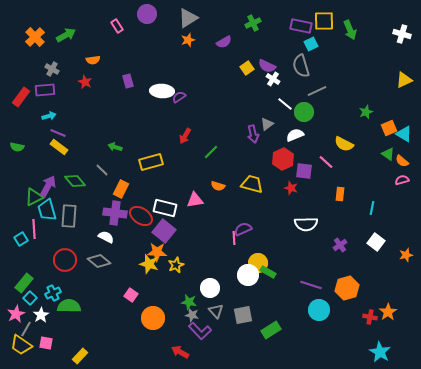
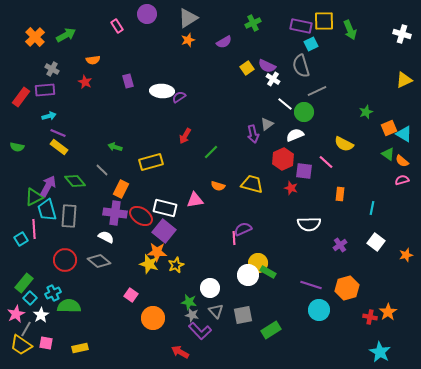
white semicircle at (306, 224): moved 3 px right
yellow rectangle at (80, 356): moved 8 px up; rotated 35 degrees clockwise
